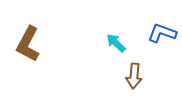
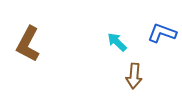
cyan arrow: moved 1 px right, 1 px up
